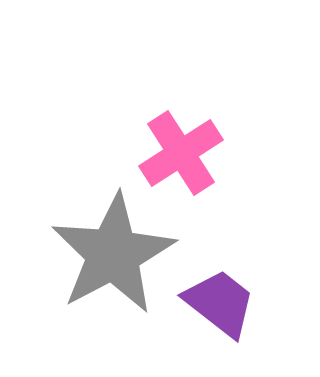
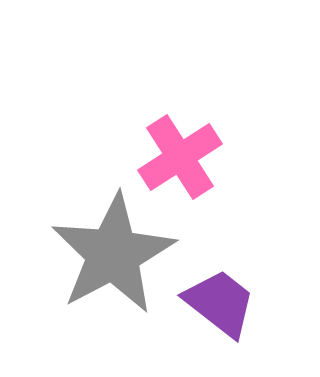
pink cross: moved 1 px left, 4 px down
